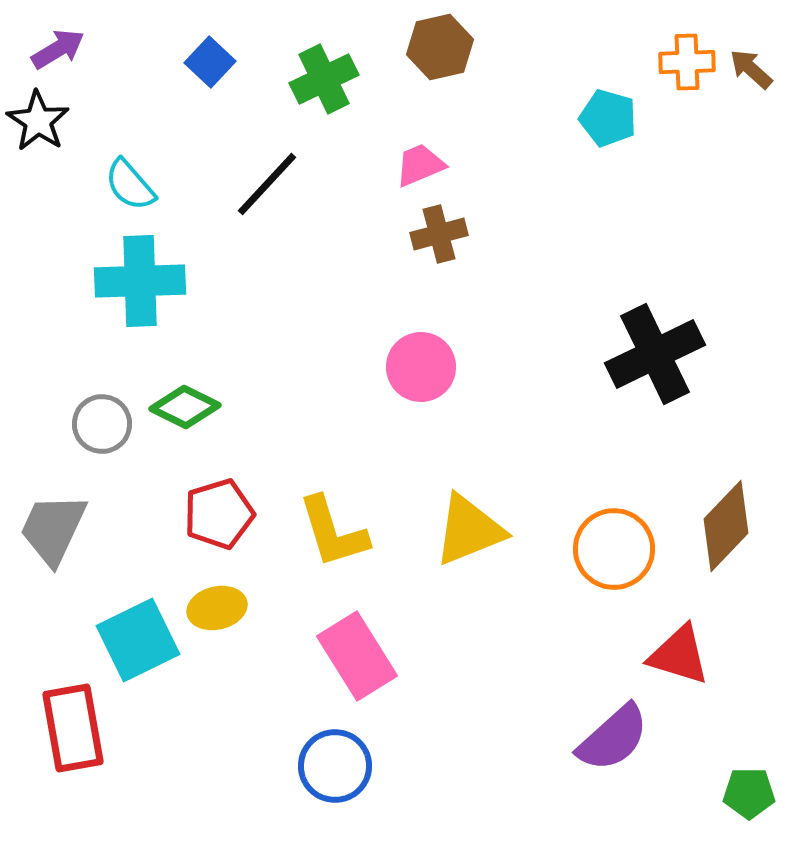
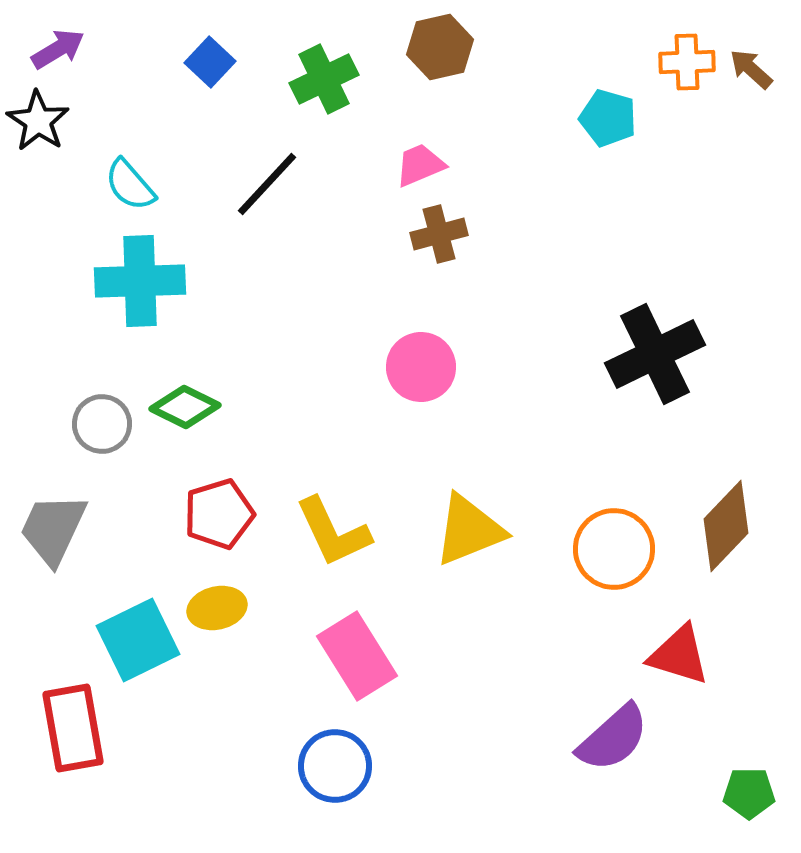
yellow L-shape: rotated 8 degrees counterclockwise
